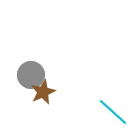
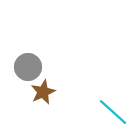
gray circle: moved 3 px left, 8 px up
